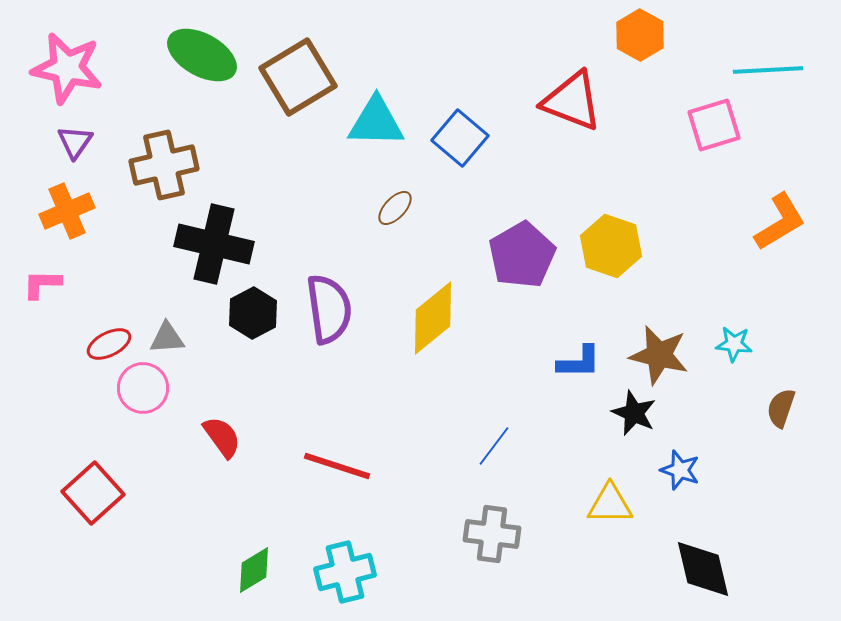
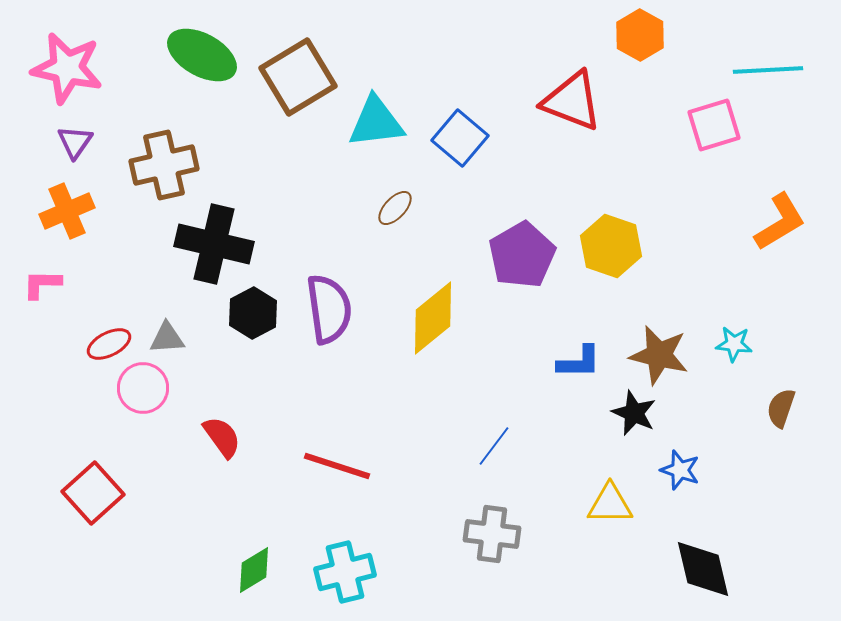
cyan triangle: rotated 8 degrees counterclockwise
